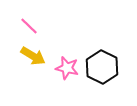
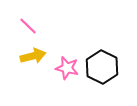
pink line: moved 1 px left
yellow arrow: rotated 45 degrees counterclockwise
